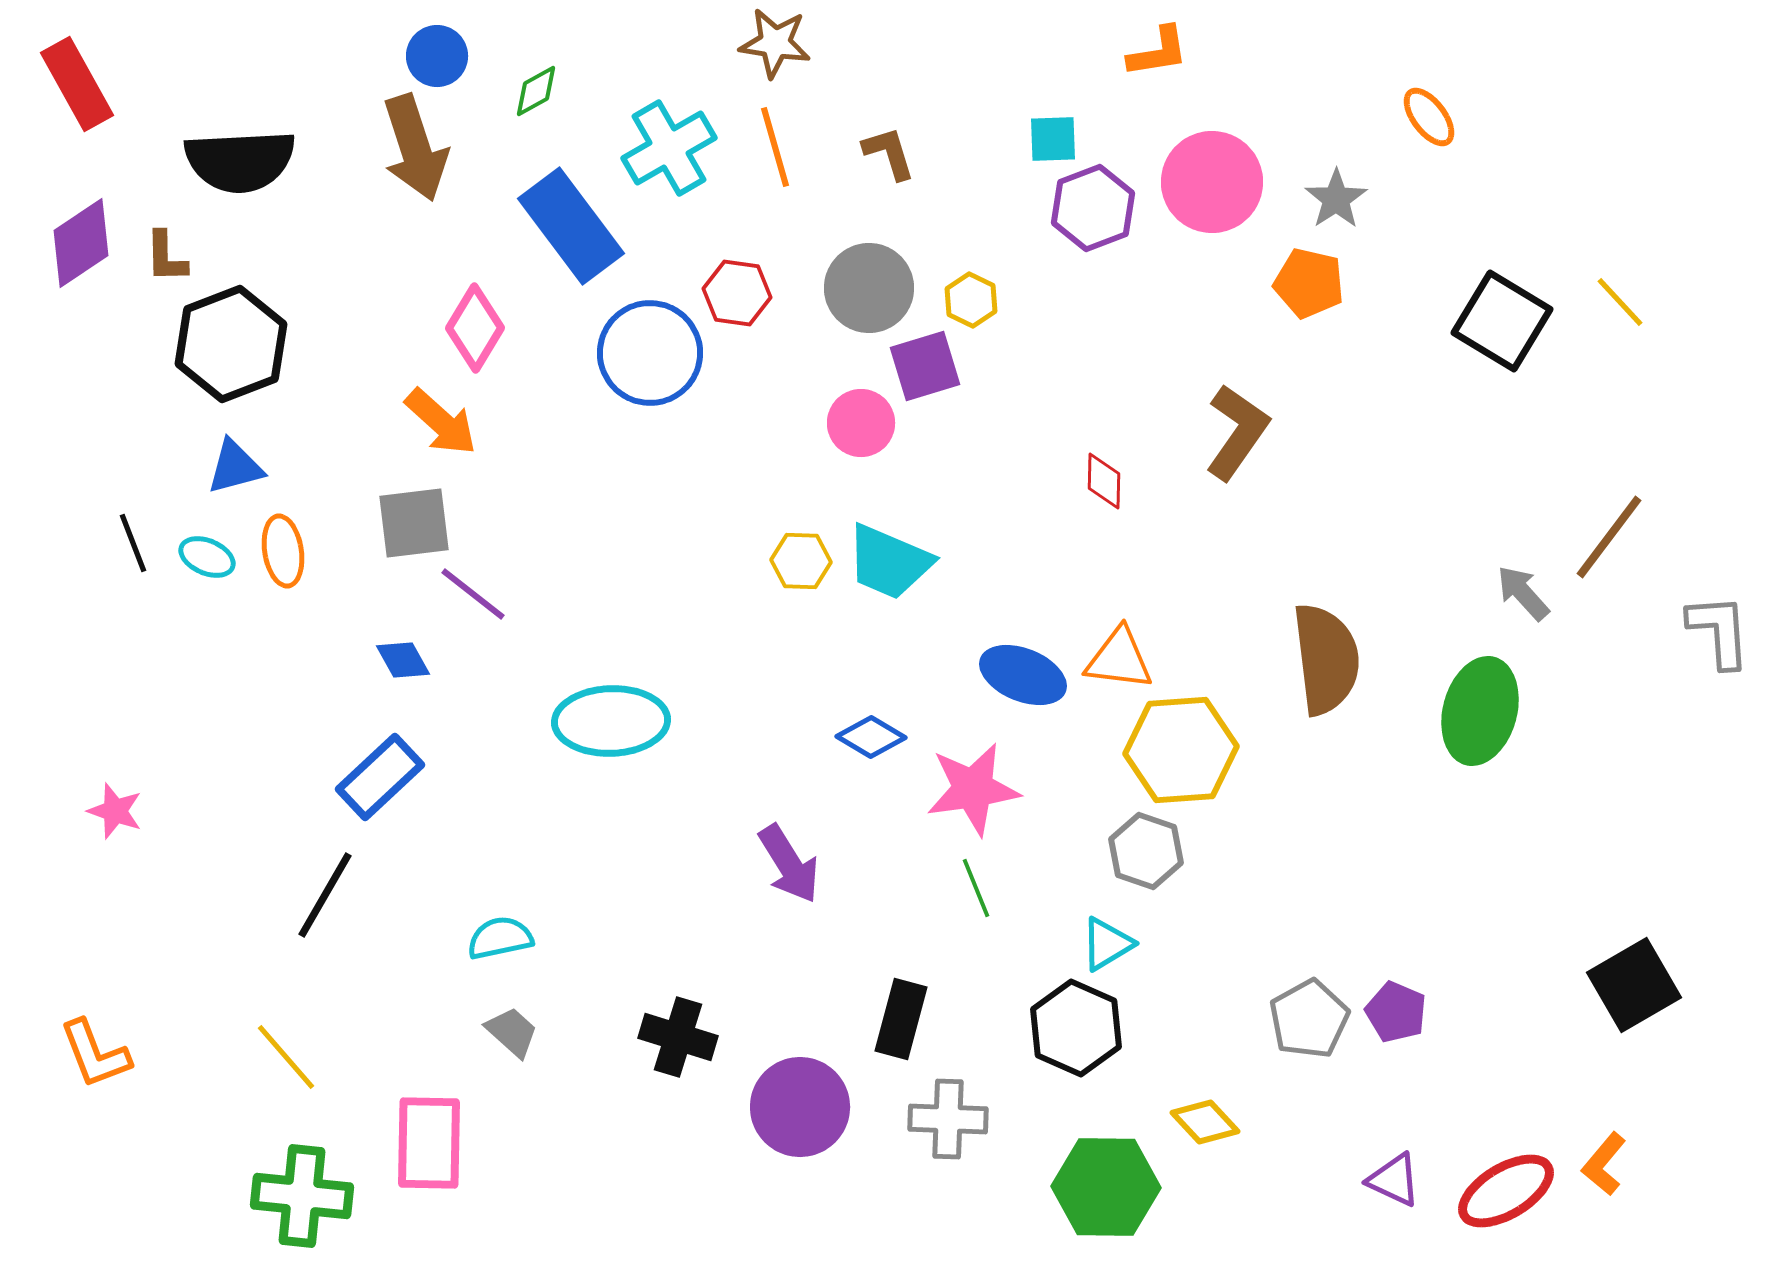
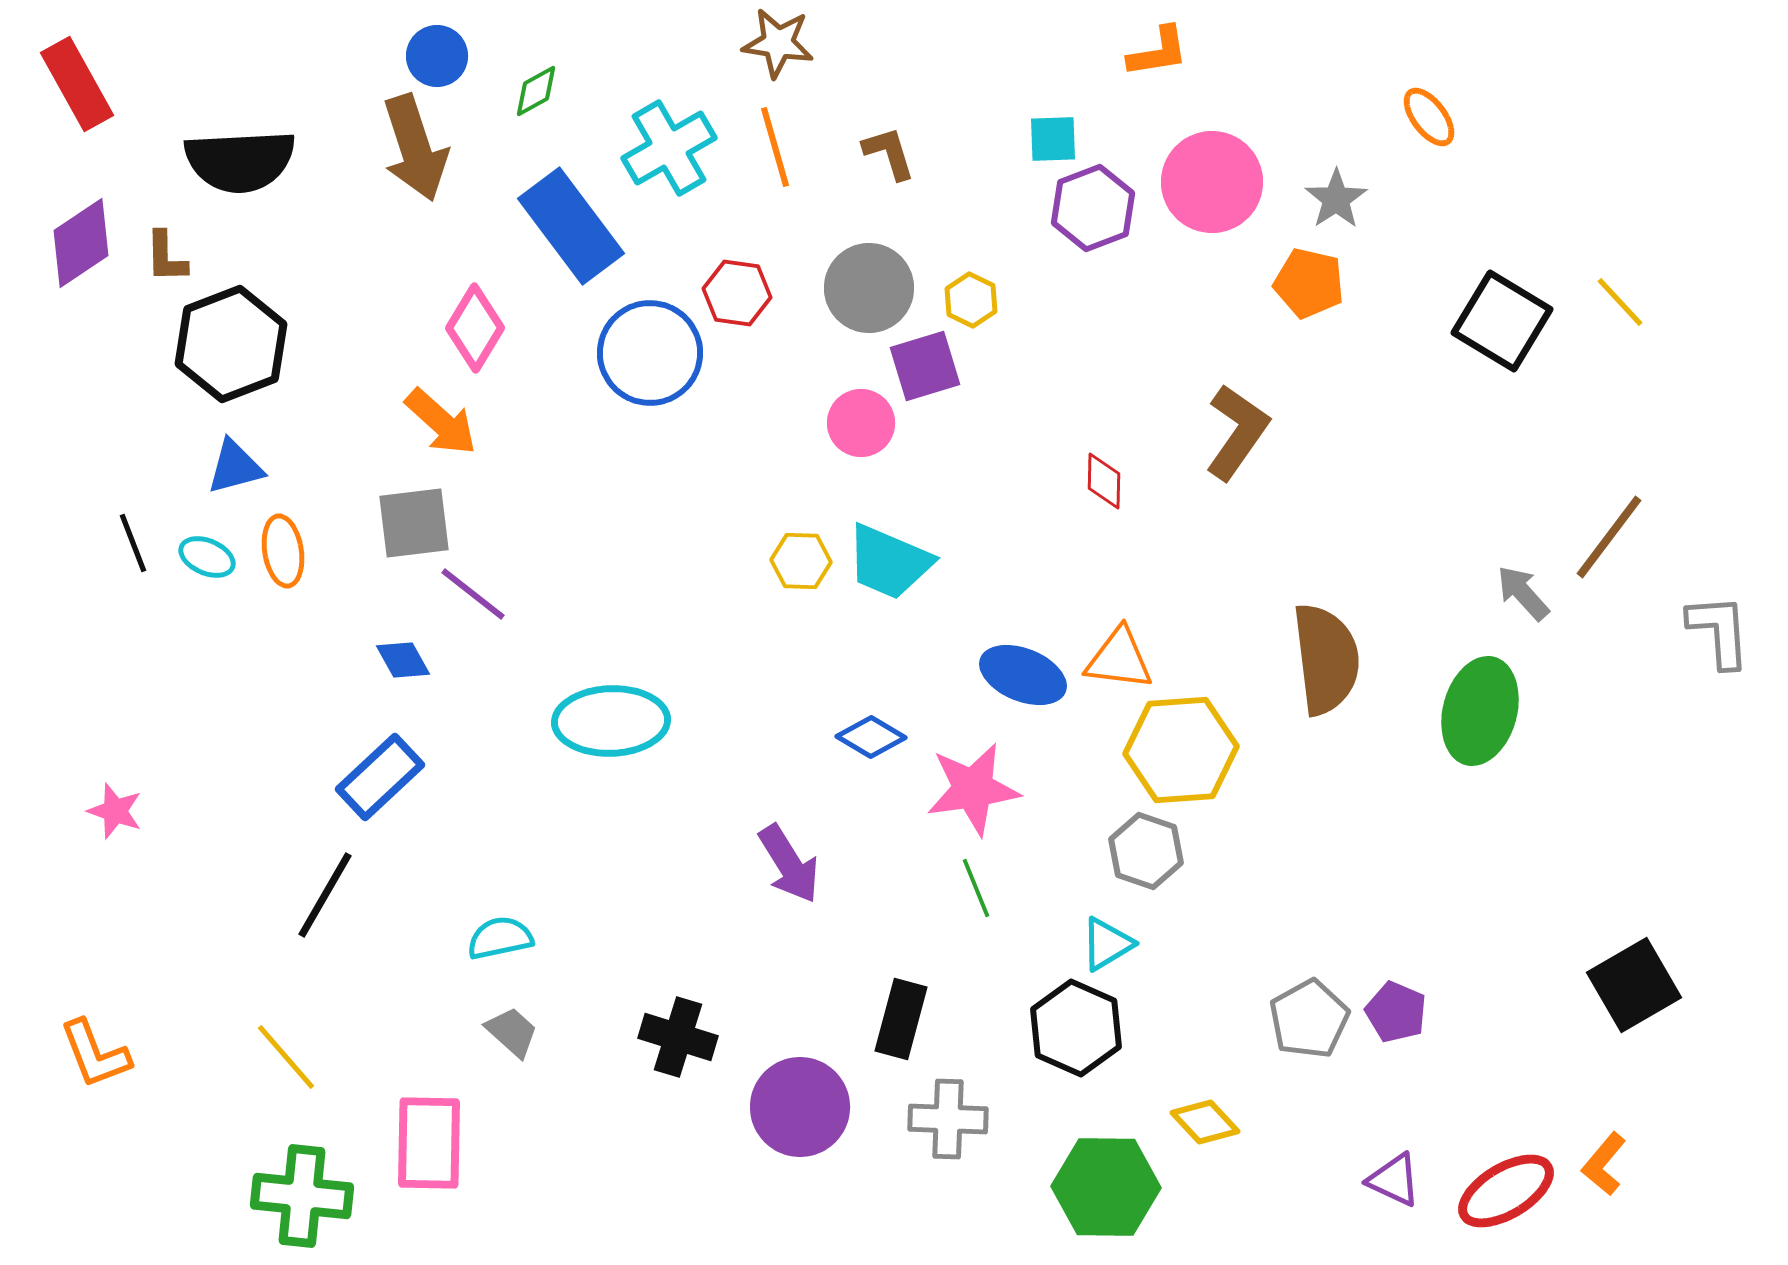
brown star at (775, 43): moved 3 px right
